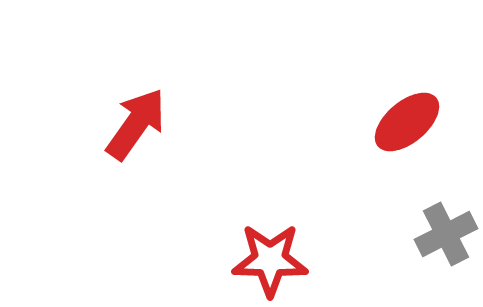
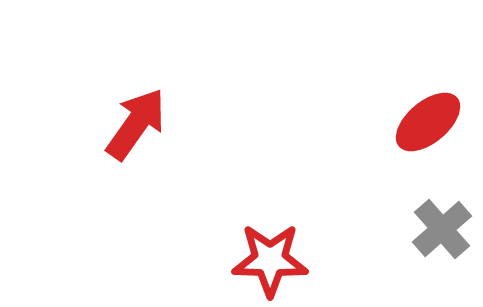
red ellipse: moved 21 px right
gray cross: moved 4 px left, 5 px up; rotated 14 degrees counterclockwise
